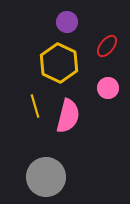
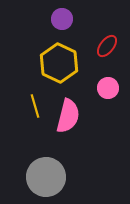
purple circle: moved 5 px left, 3 px up
